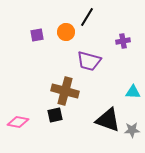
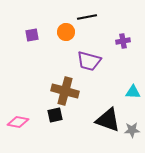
black line: rotated 48 degrees clockwise
purple square: moved 5 px left
